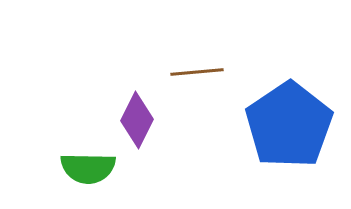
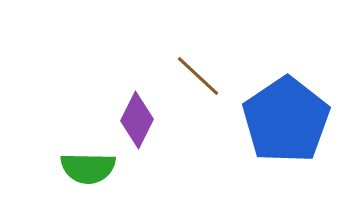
brown line: moved 1 px right, 4 px down; rotated 48 degrees clockwise
blue pentagon: moved 3 px left, 5 px up
